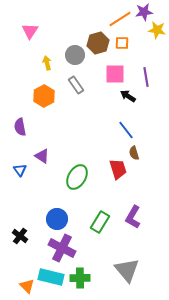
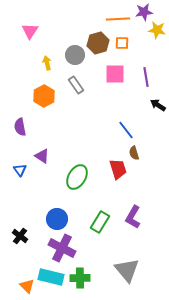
orange line: moved 2 px left; rotated 30 degrees clockwise
black arrow: moved 30 px right, 9 px down
